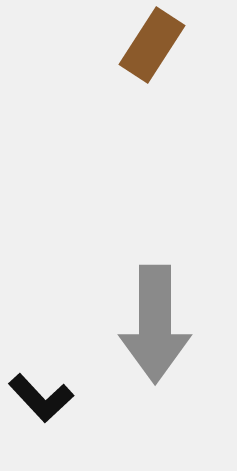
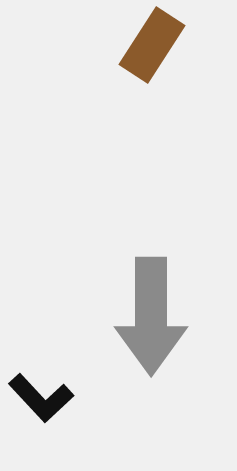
gray arrow: moved 4 px left, 8 px up
